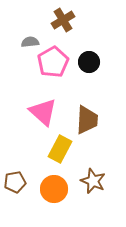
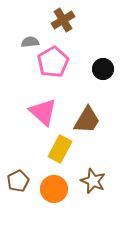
black circle: moved 14 px right, 7 px down
brown trapezoid: rotated 28 degrees clockwise
brown pentagon: moved 3 px right, 1 px up; rotated 15 degrees counterclockwise
